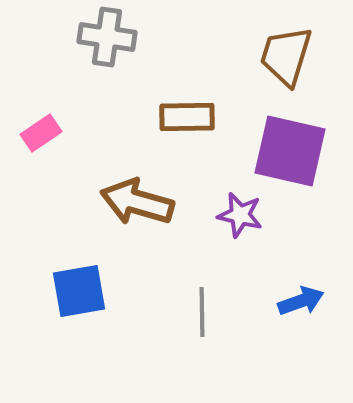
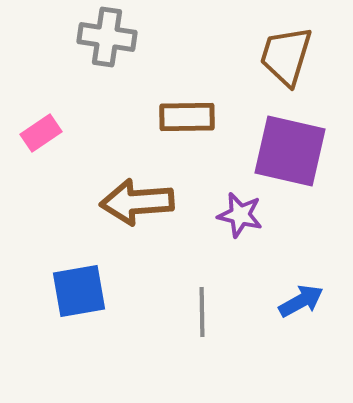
brown arrow: rotated 20 degrees counterclockwise
blue arrow: rotated 9 degrees counterclockwise
